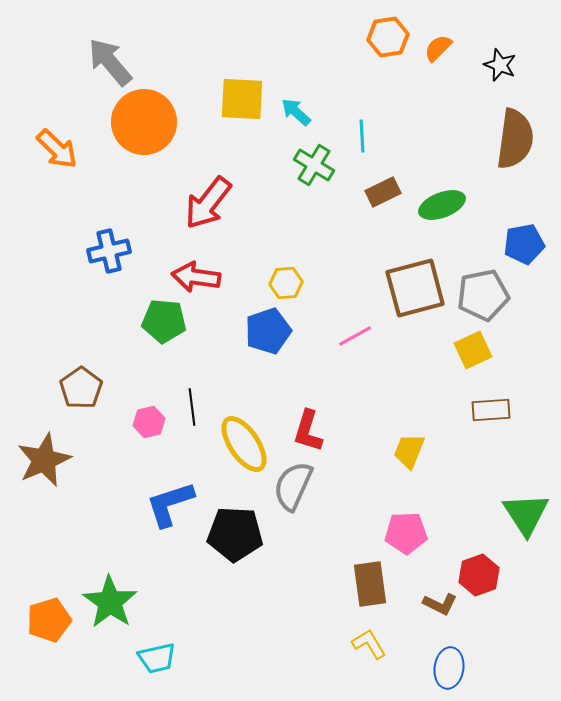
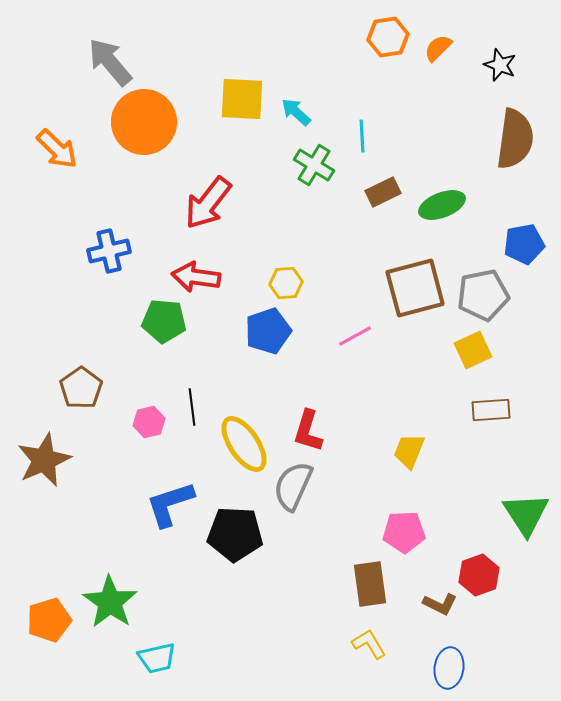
pink pentagon at (406, 533): moved 2 px left, 1 px up
